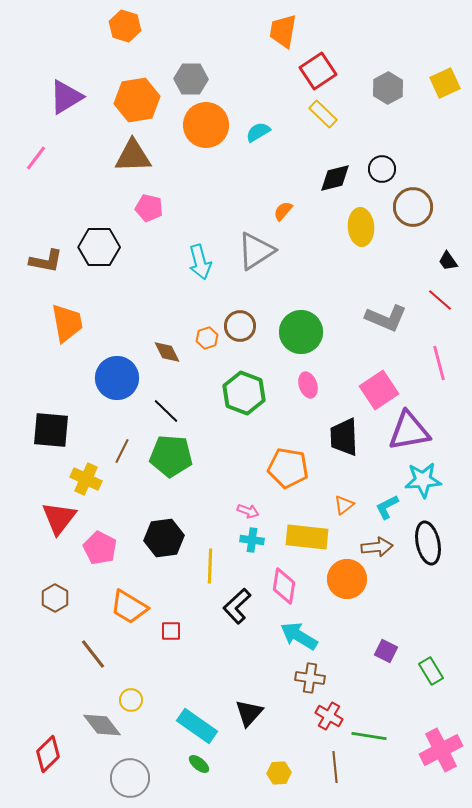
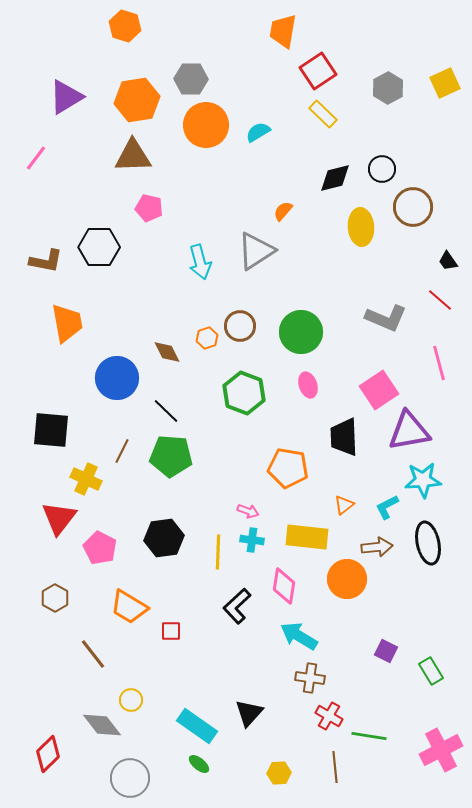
yellow line at (210, 566): moved 8 px right, 14 px up
